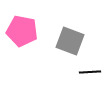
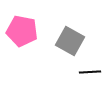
gray square: rotated 8 degrees clockwise
